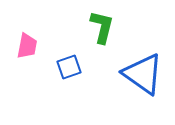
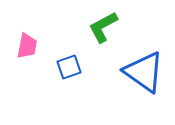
green L-shape: moved 1 px right; rotated 132 degrees counterclockwise
blue triangle: moved 1 px right, 2 px up
